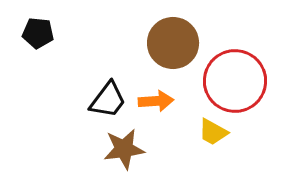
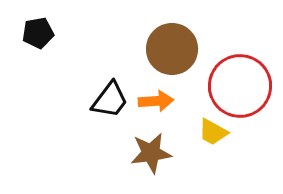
black pentagon: rotated 16 degrees counterclockwise
brown circle: moved 1 px left, 6 px down
red circle: moved 5 px right, 5 px down
black trapezoid: moved 2 px right
brown star: moved 27 px right, 4 px down
